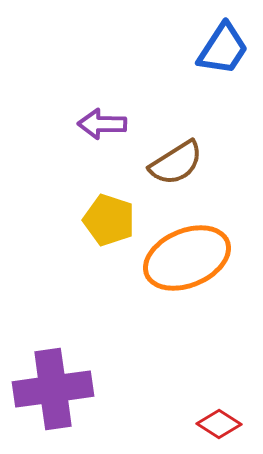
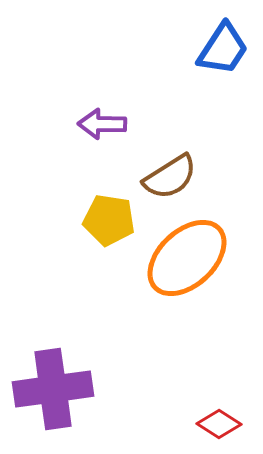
brown semicircle: moved 6 px left, 14 px down
yellow pentagon: rotated 9 degrees counterclockwise
orange ellipse: rotated 20 degrees counterclockwise
